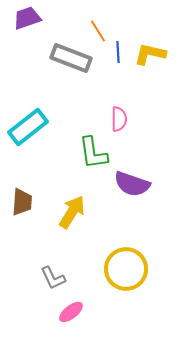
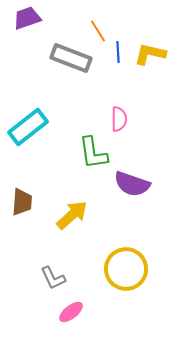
yellow arrow: moved 3 px down; rotated 16 degrees clockwise
